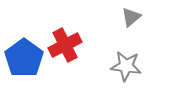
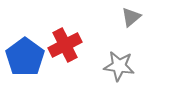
blue pentagon: moved 1 px right, 1 px up
gray star: moved 7 px left
